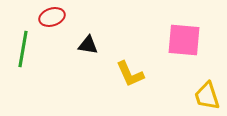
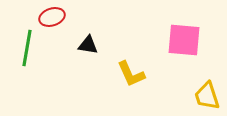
green line: moved 4 px right, 1 px up
yellow L-shape: moved 1 px right
